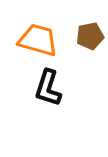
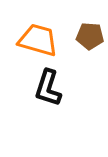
brown pentagon: rotated 16 degrees clockwise
